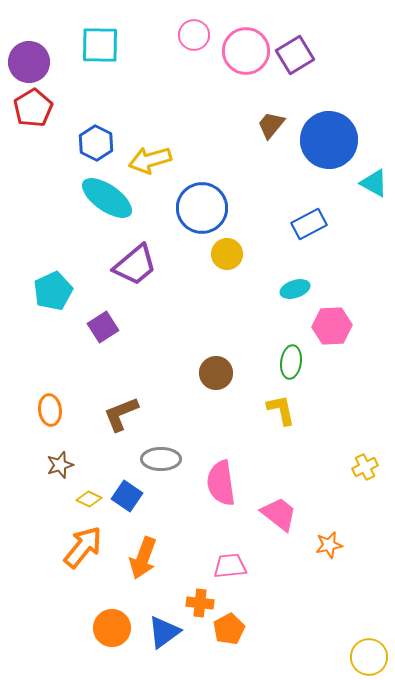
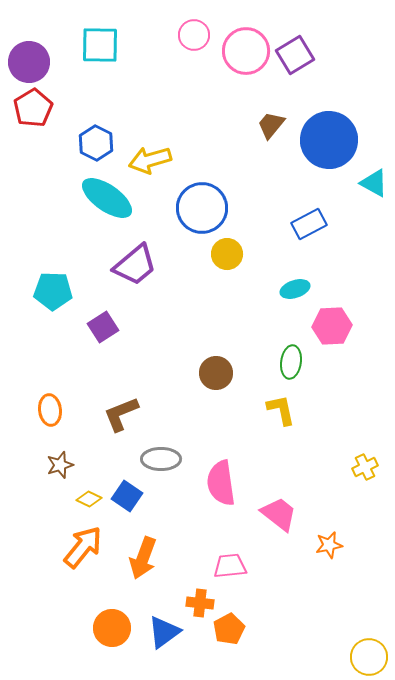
cyan pentagon at (53, 291): rotated 27 degrees clockwise
